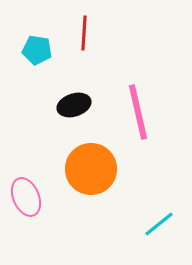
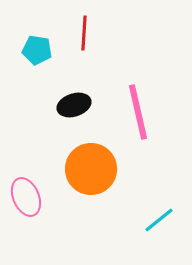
cyan line: moved 4 px up
